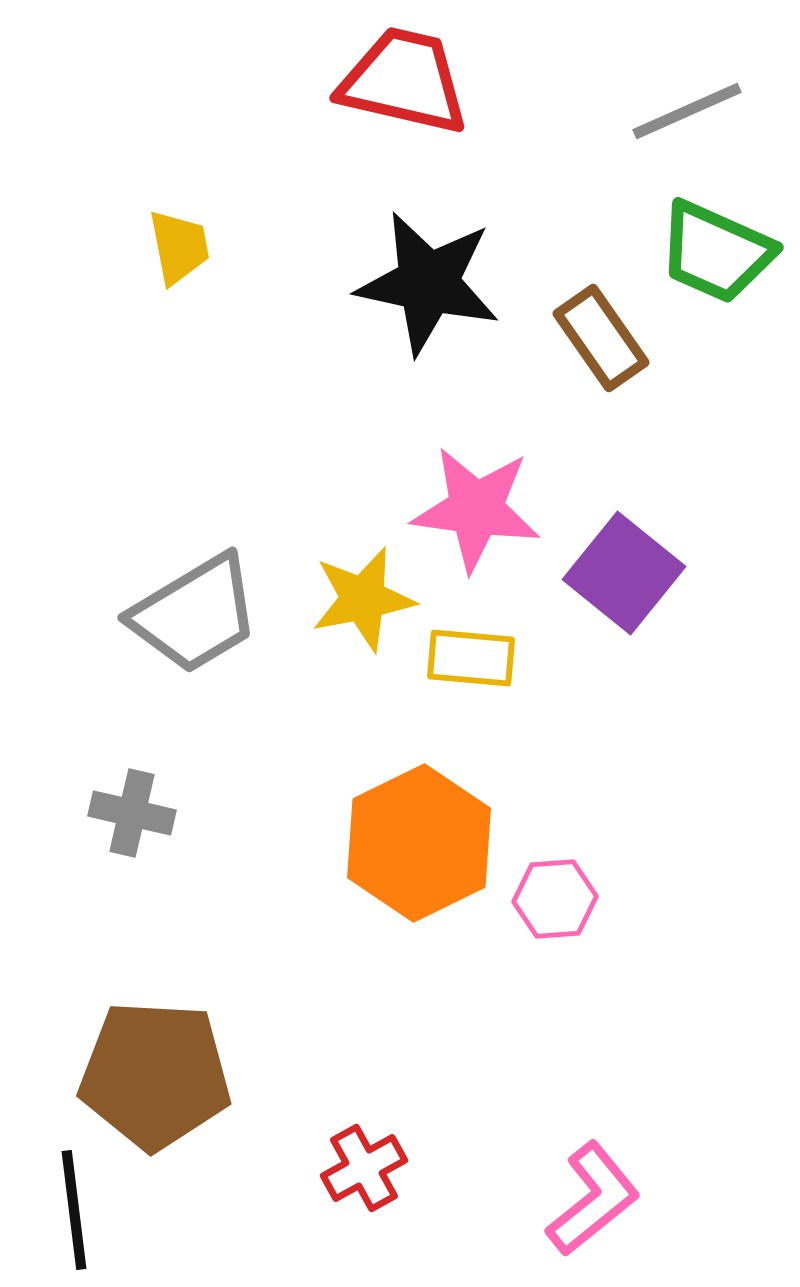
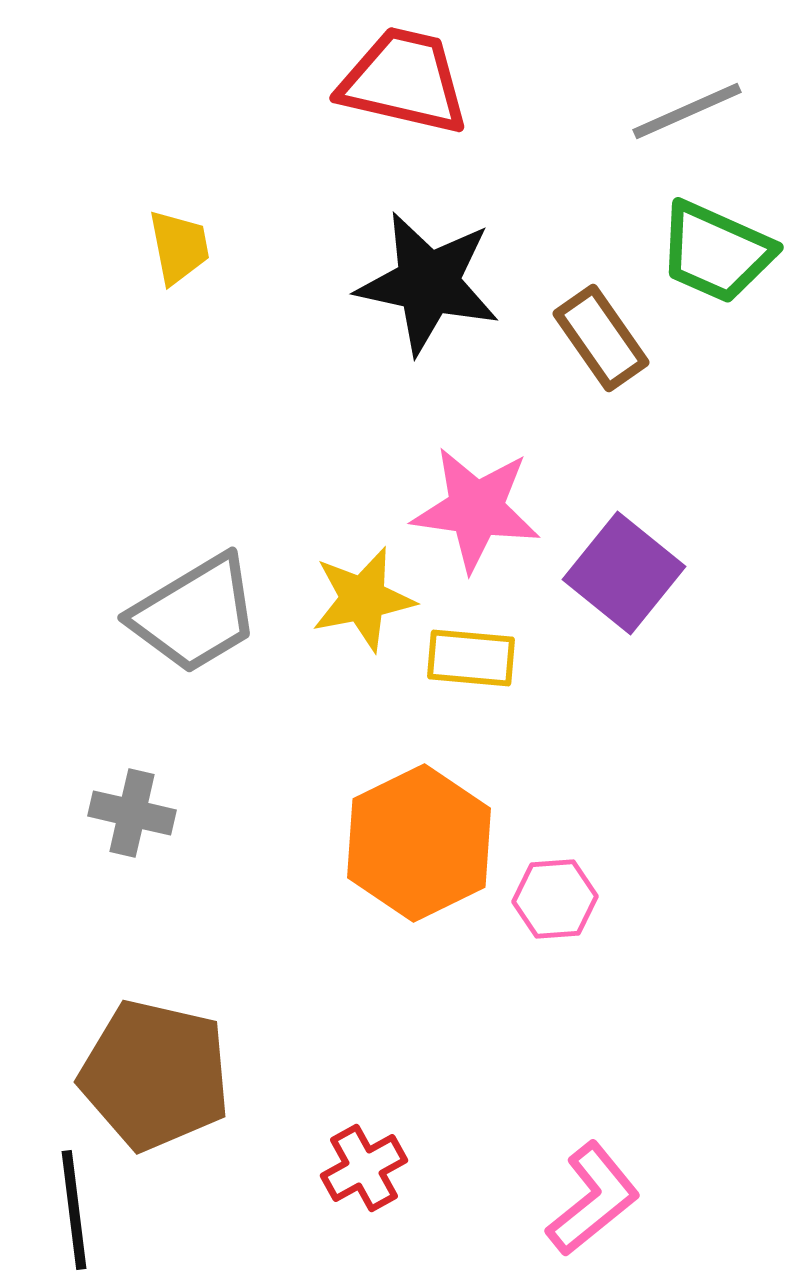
brown pentagon: rotated 10 degrees clockwise
